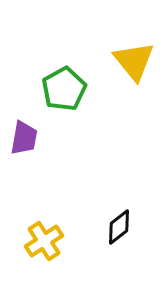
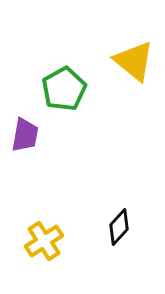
yellow triangle: rotated 12 degrees counterclockwise
purple trapezoid: moved 1 px right, 3 px up
black diamond: rotated 9 degrees counterclockwise
